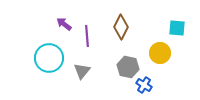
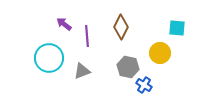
gray triangle: rotated 30 degrees clockwise
